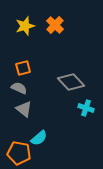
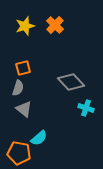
gray semicircle: moved 1 px left; rotated 84 degrees clockwise
